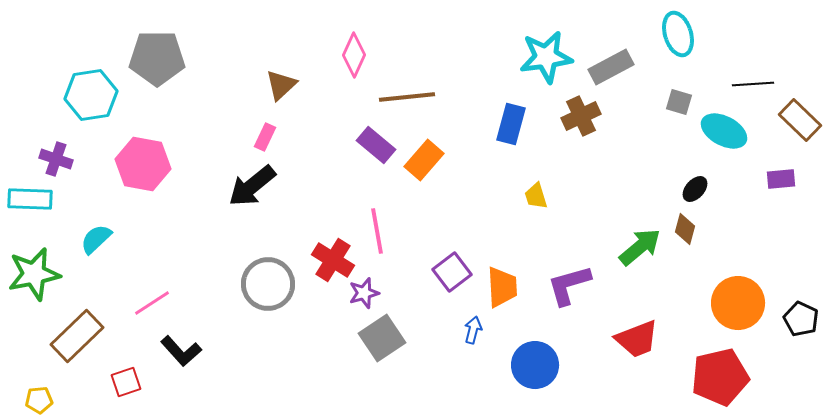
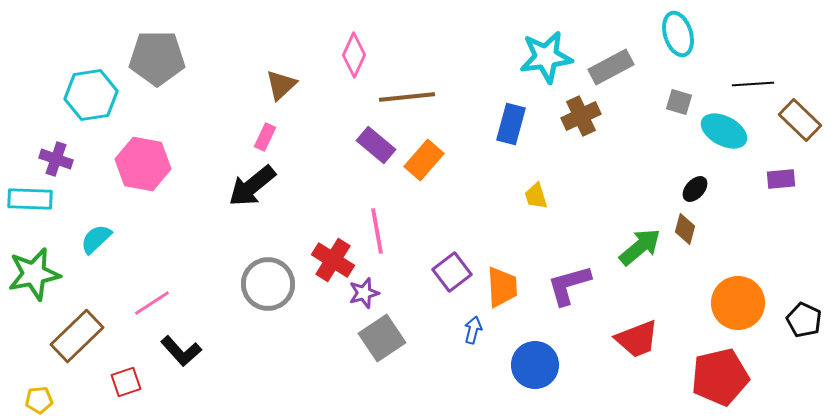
black pentagon at (801, 319): moved 3 px right, 1 px down
